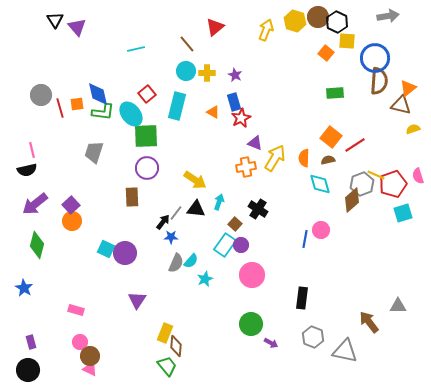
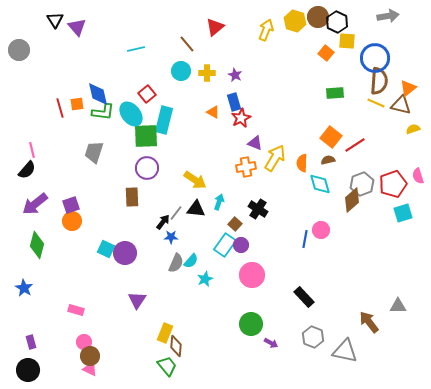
cyan circle at (186, 71): moved 5 px left
gray circle at (41, 95): moved 22 px left, 45 px up
cyan rectangle at (177, 106): moved 13 px left, 14 px down
orange semicircle at (304, 158): moved 2 px left, 5 px down
black semicircle at (27, 170): rotated 36 degrees counterclockwise
yellow line at (376, 175): moved 72 px up
purple square at (71, 205): rotated 24 degrees clockwise
black rectangle at (302, 298): moved 2 px right, 1 px up; rotated 50 degrees counterclockwise
pink circle at (80, 342): moved 4 px right
